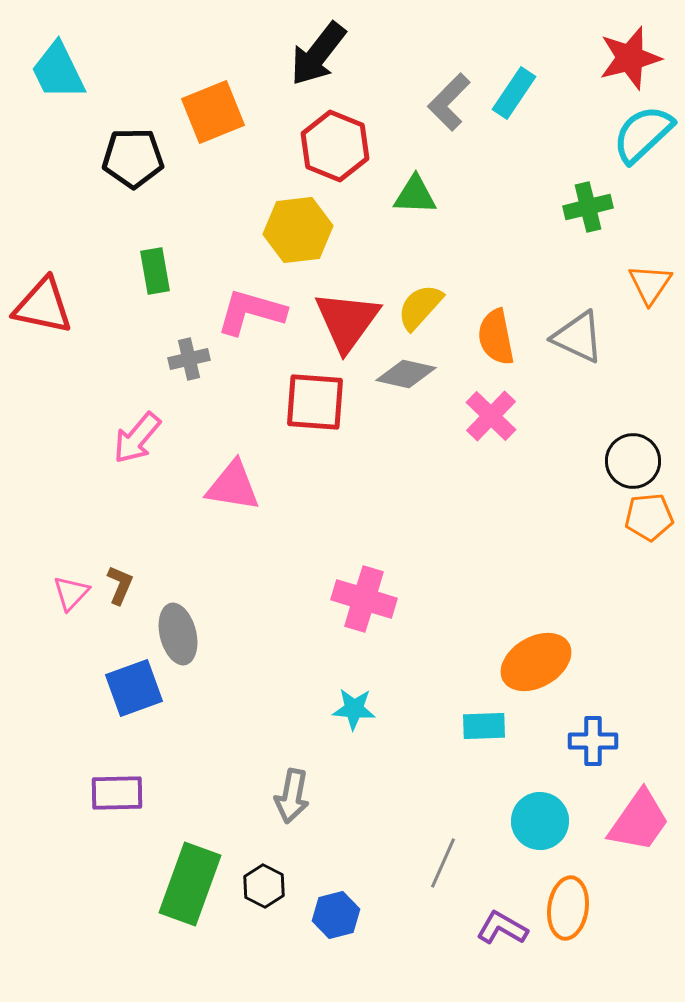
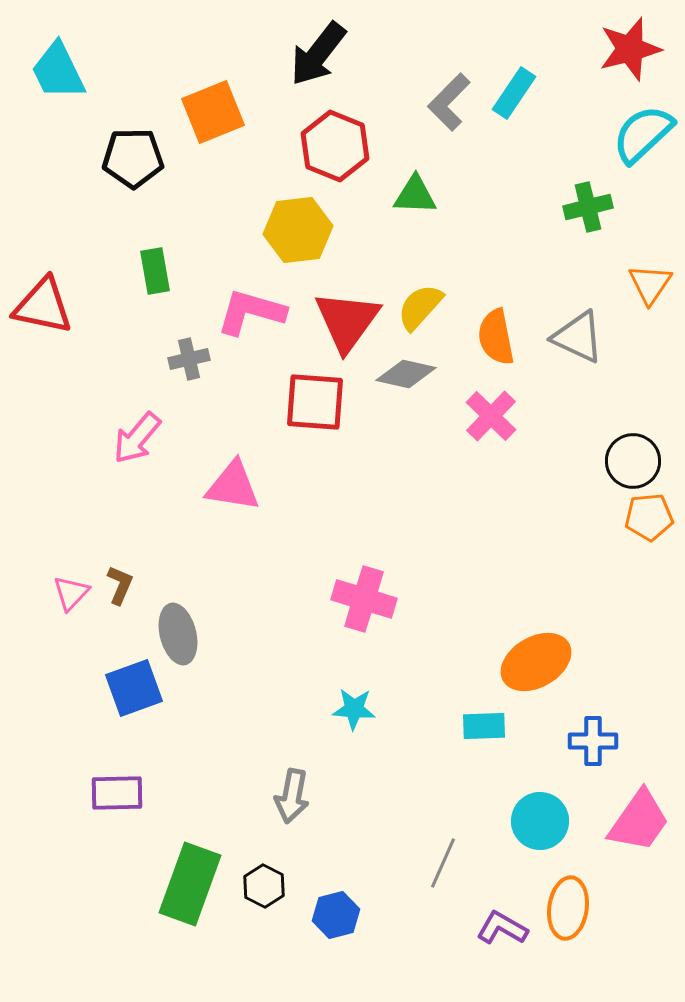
red star at (630, 58): moved 9 px up
